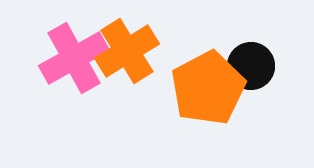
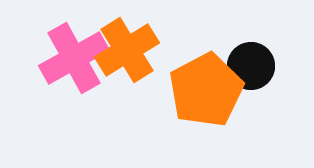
orange cross: moved 1 px up
orange pentagon: moved 2 px left, 2 px down
